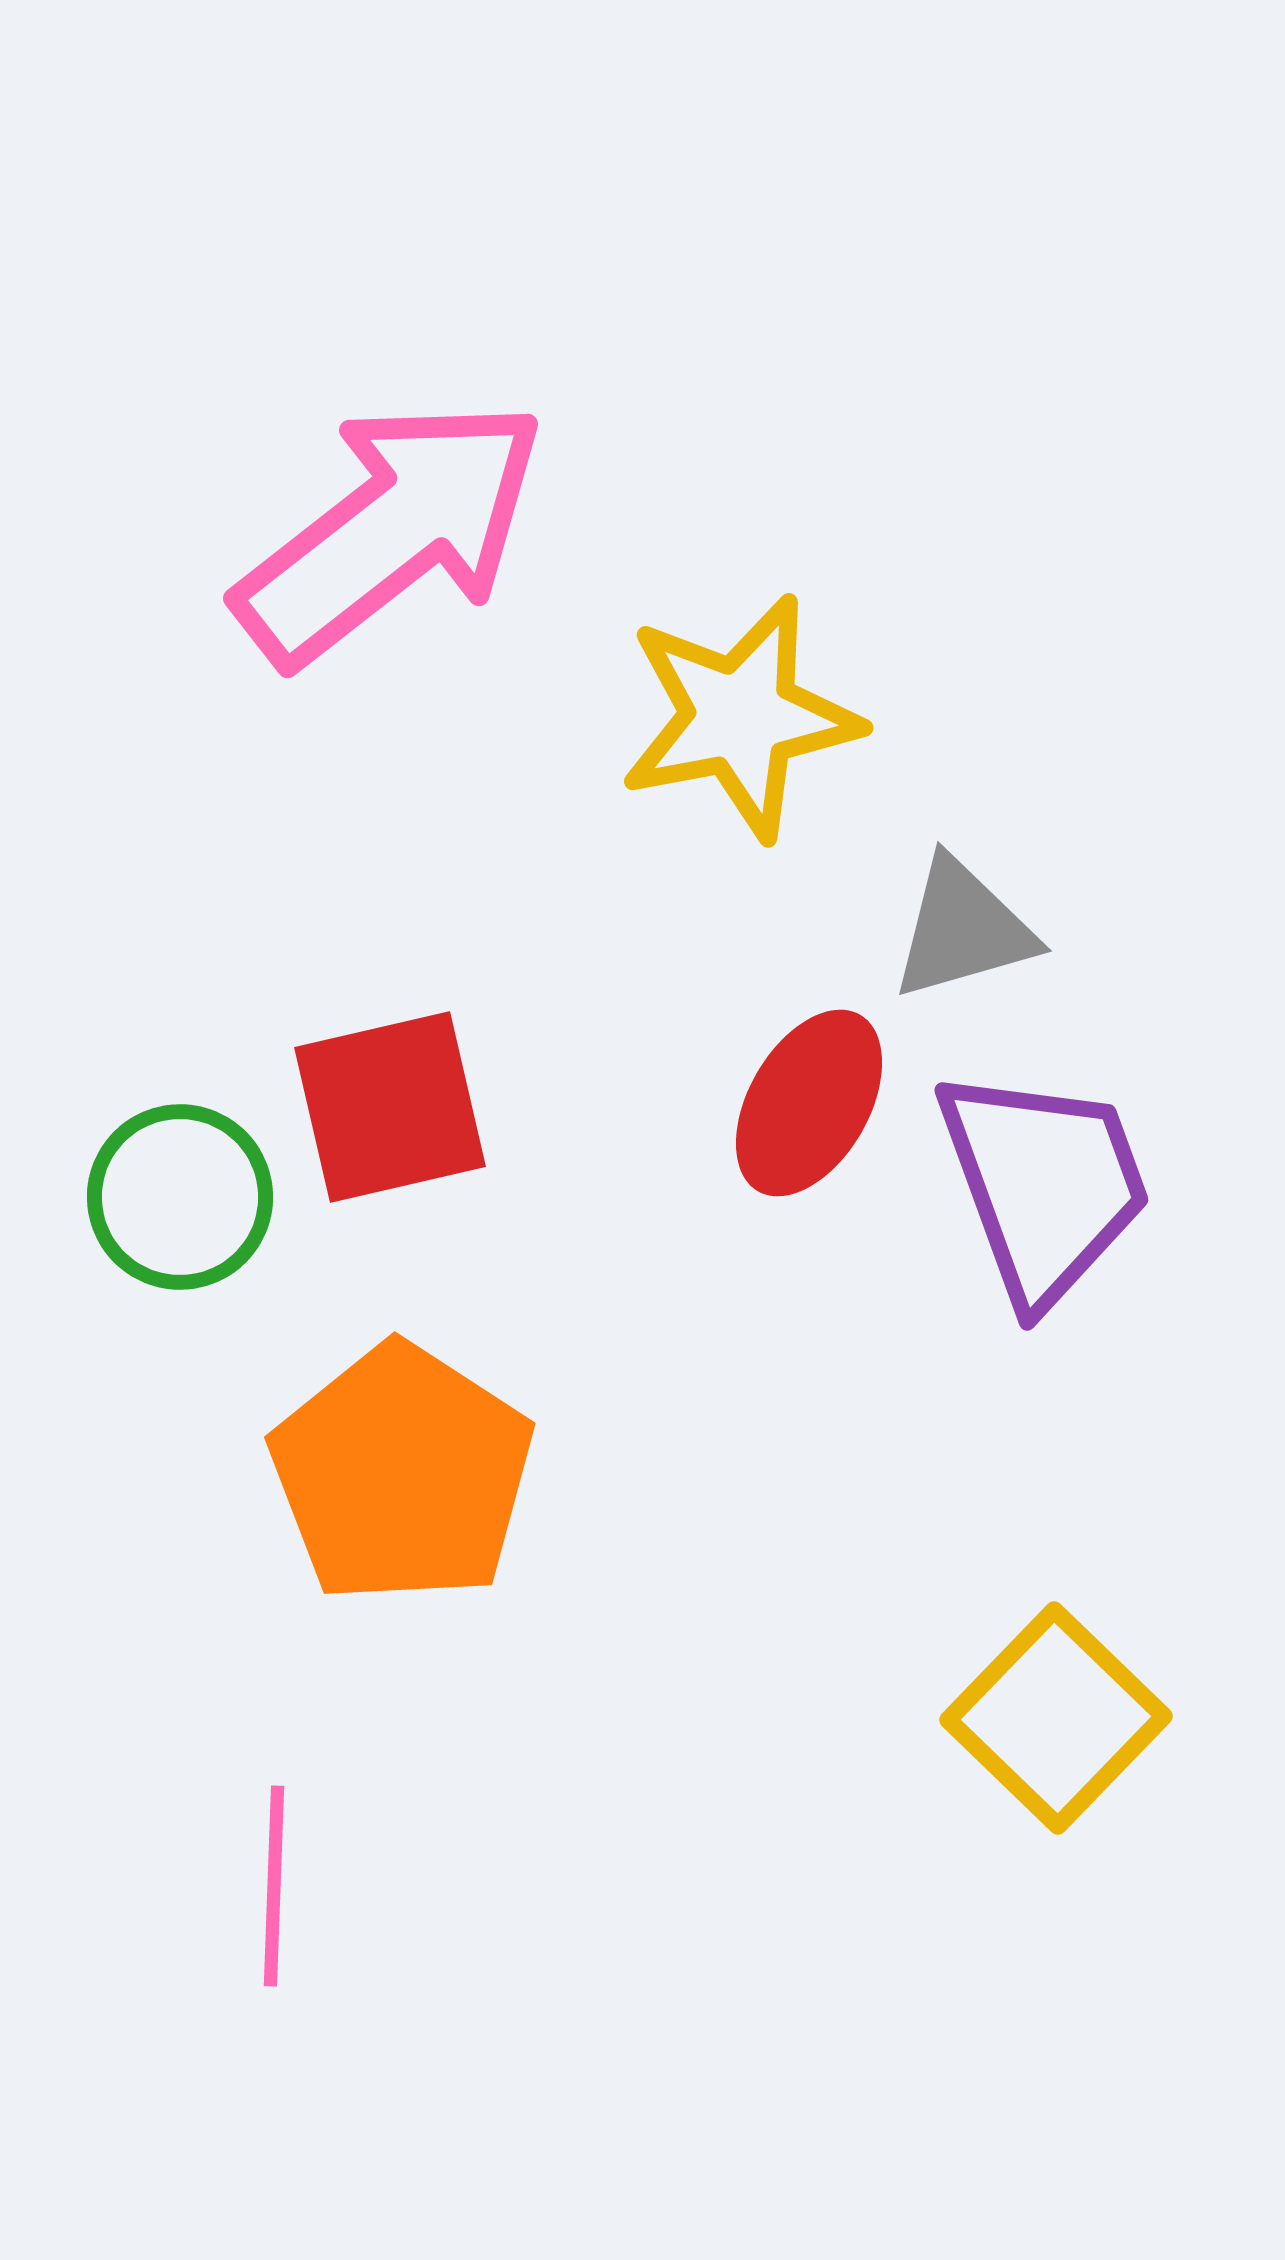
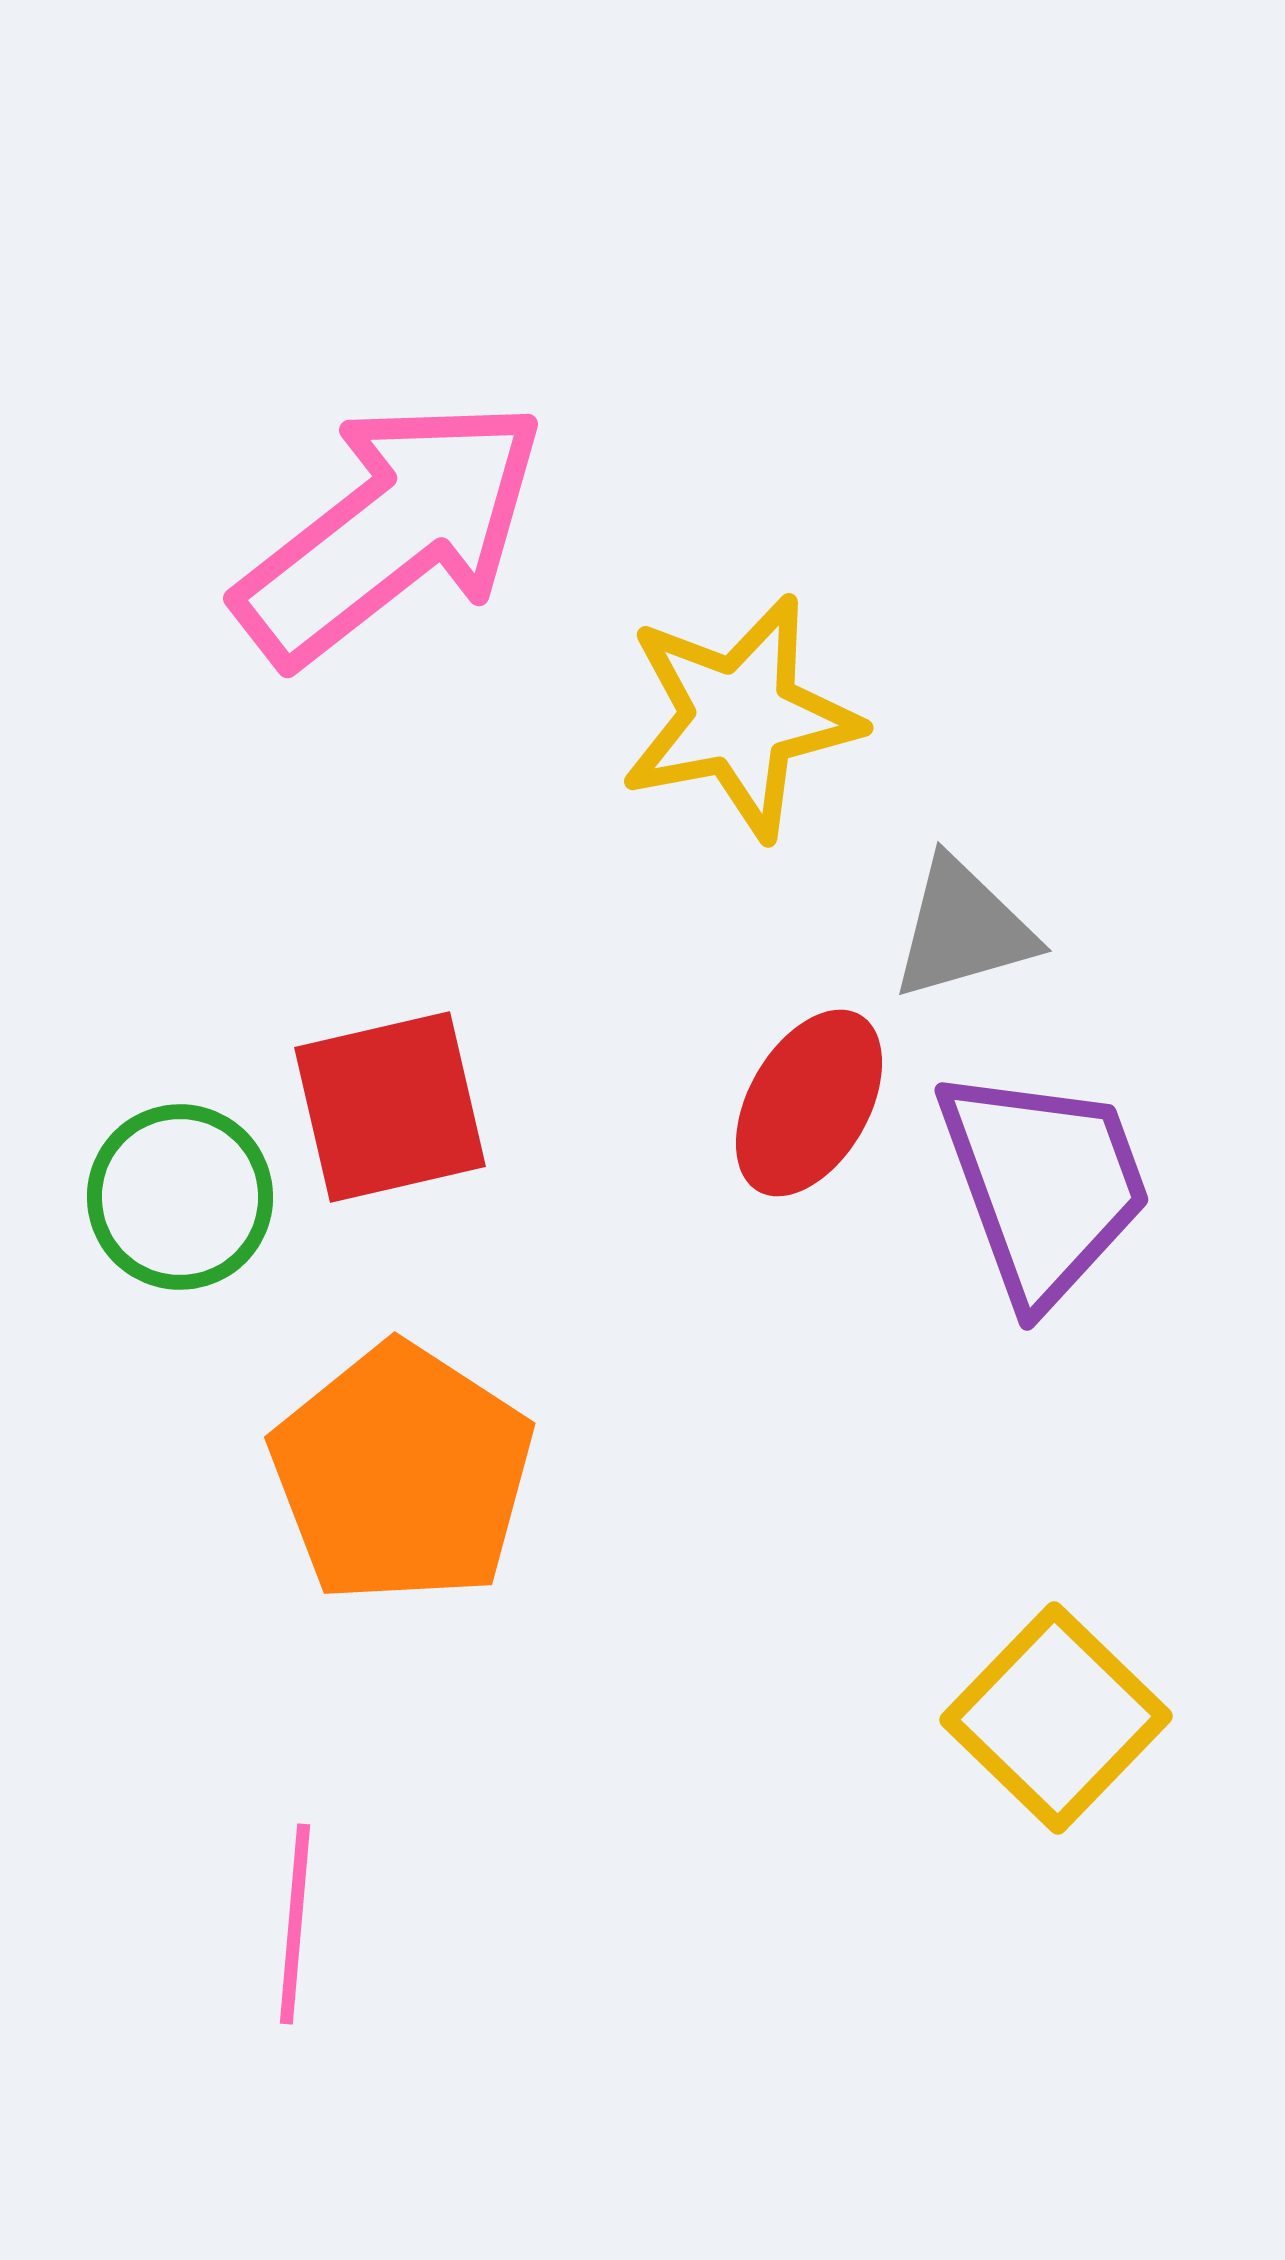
pink line: moved 21 px right, 38 px down; rotated 3 degrees clockwise
